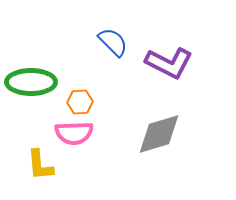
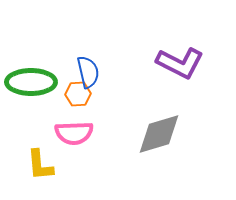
blue semicircle: moved 25 px left, 30 px down; rotated 32 degrees clockwise
purple L-shape: moved 11 px right
orange hexagon: moved 2 px left, 8 px up
